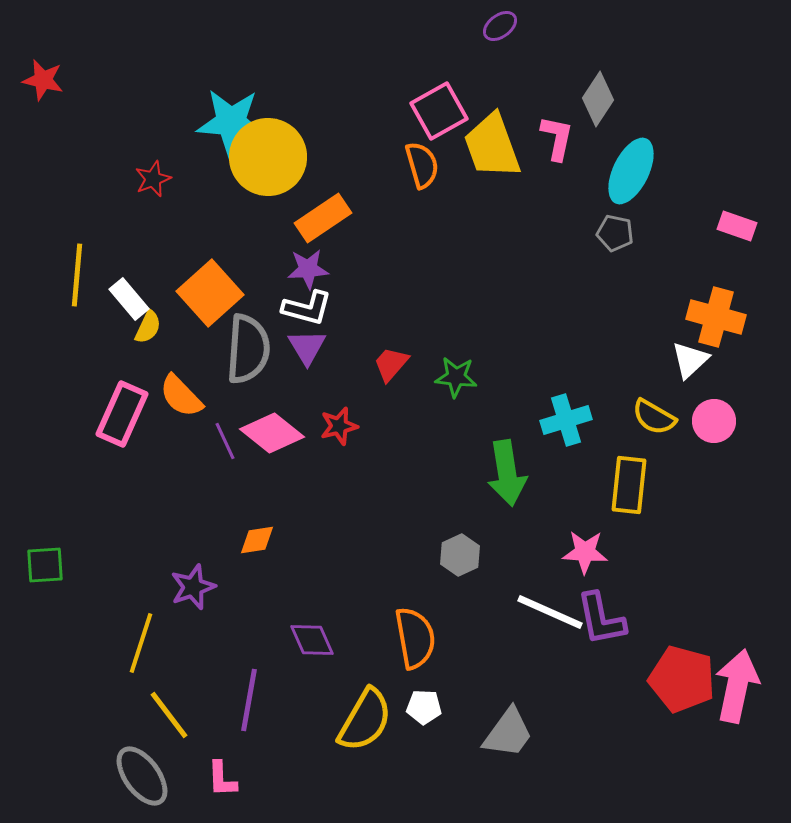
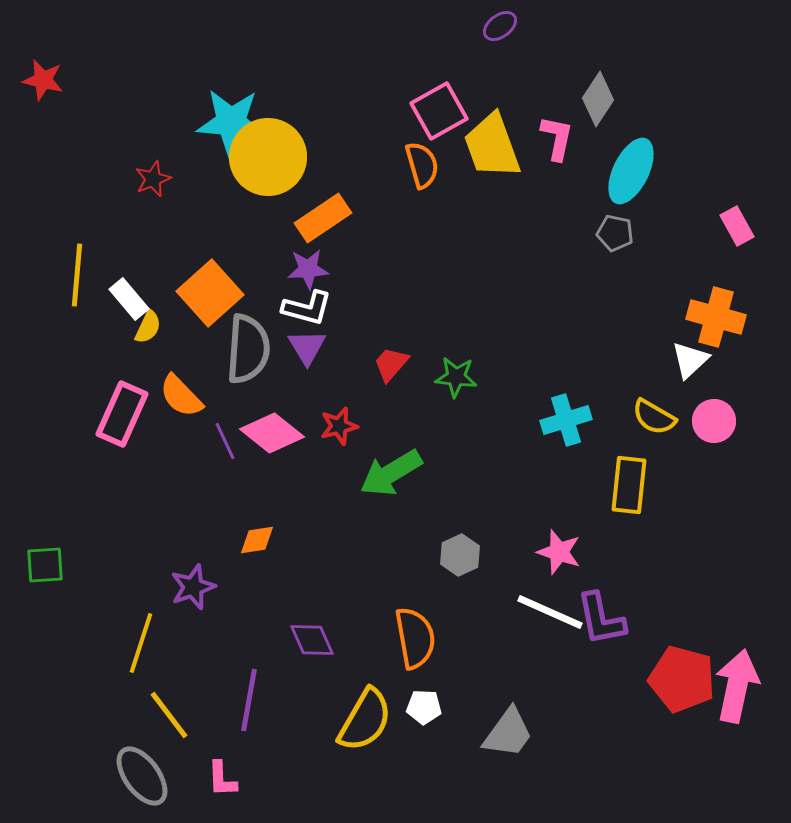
pink rectangle at (737, 226): rotated 42 degrees clockwise
green arrow at (507, 473): moved 116 px left; rotated 68 degrees clockwise
pink star at (585, 552): moved 26 px left; rotated 15 degrees clockwise
